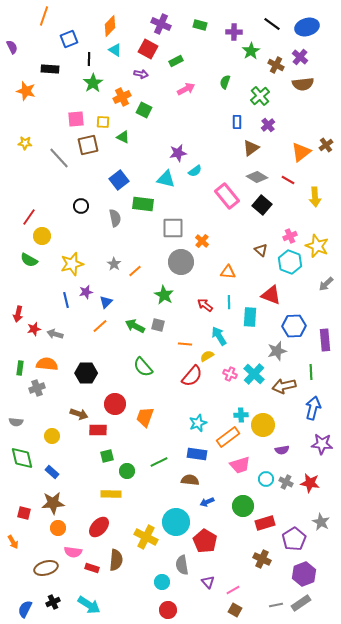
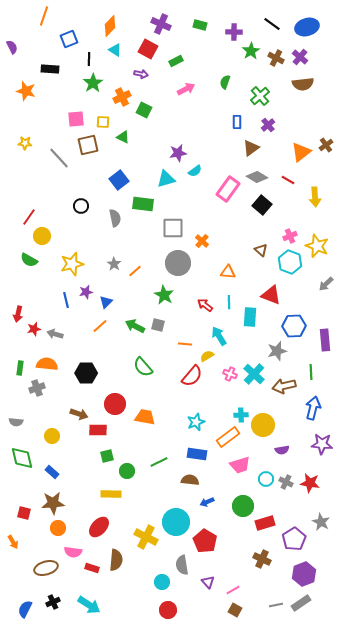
brown cross at (276, 65): moved 7 px up
cyan triangle at (166, 179): rotated 30 degrees counterclockwise
pink rectangle at (227, 196): moved 1 px right, 7 px up; rotated 75 degrees clockwise
gray circle at (181, 262): moved 3 px left, 1 px down
orange trapezoid at (145, 417): rotated 80 degrees clockwise
cyan star at (198, 423): moved 2 px left, 1 px up
